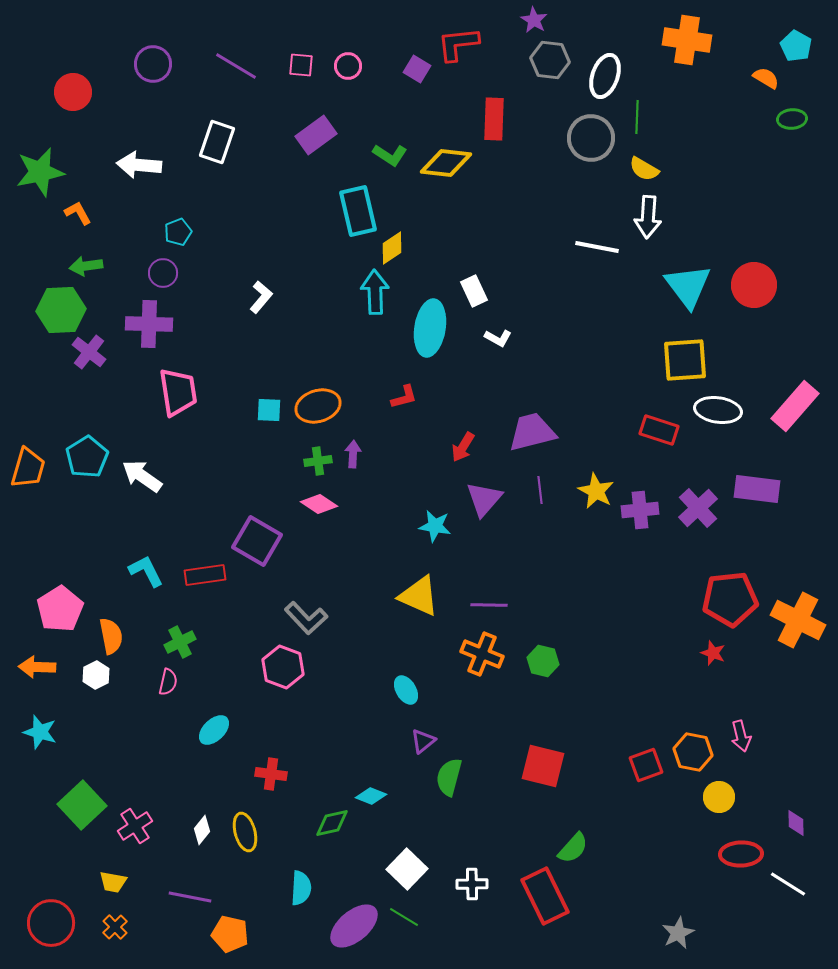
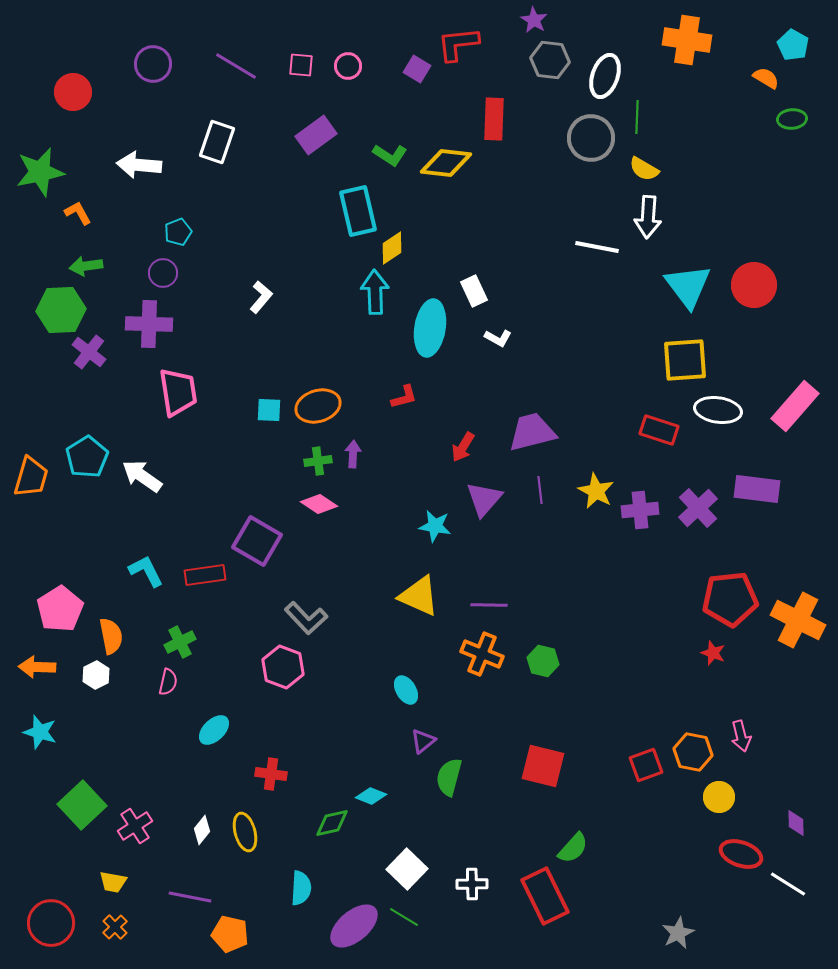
cyan pentagon at (796, 46): moved 3 px left, 1 px up
orange trapezoid at (28, 468): moved 3 px right, 9 px down
red ellipse at (741, 854): rotated 21 degrees clockwise
